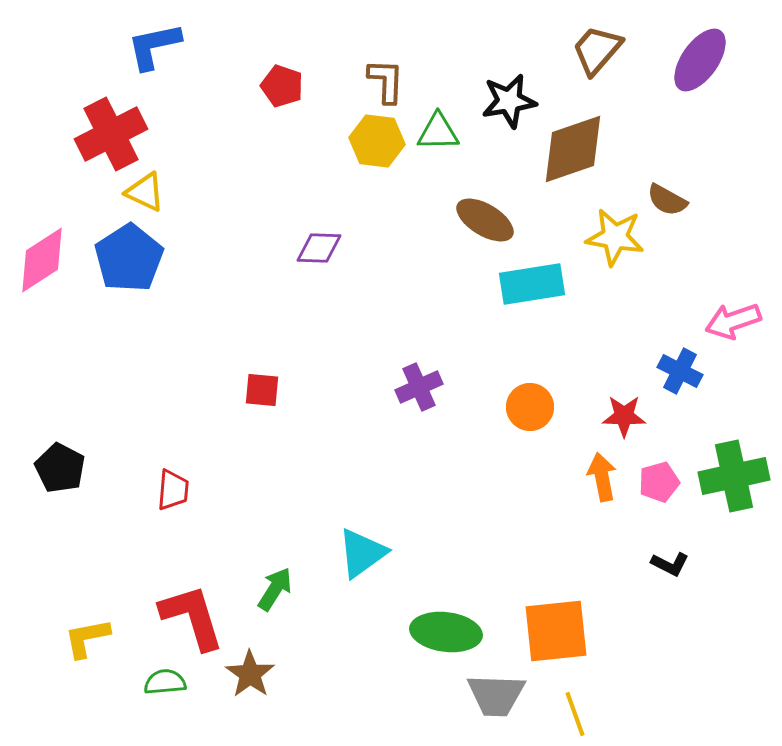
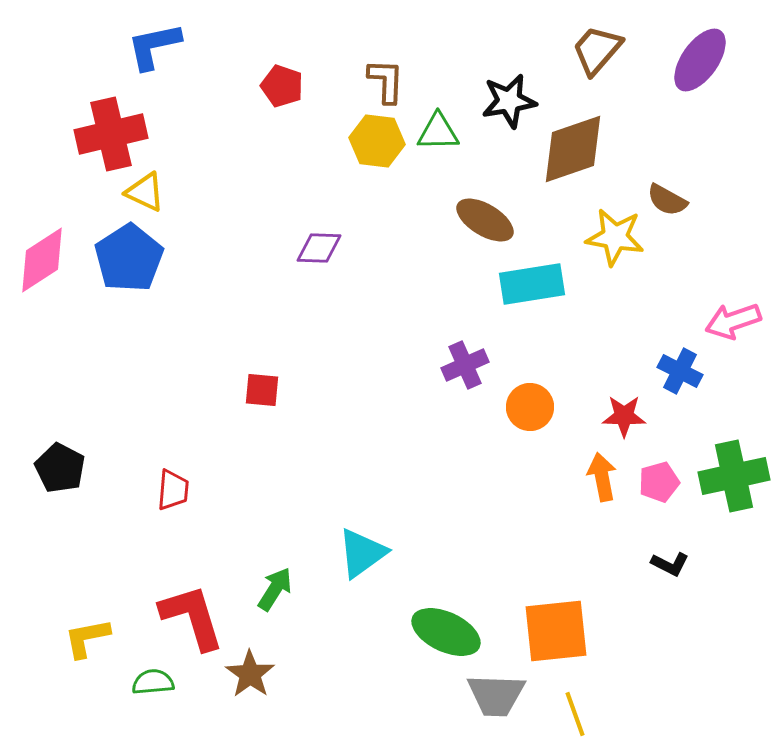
red cross: rotated 14 degrees clockwise
purple cross: moved 46 px right, 22 px up
green ellipse: rotated 18 degrees clockwise
green semicircle: moved 12 px left
